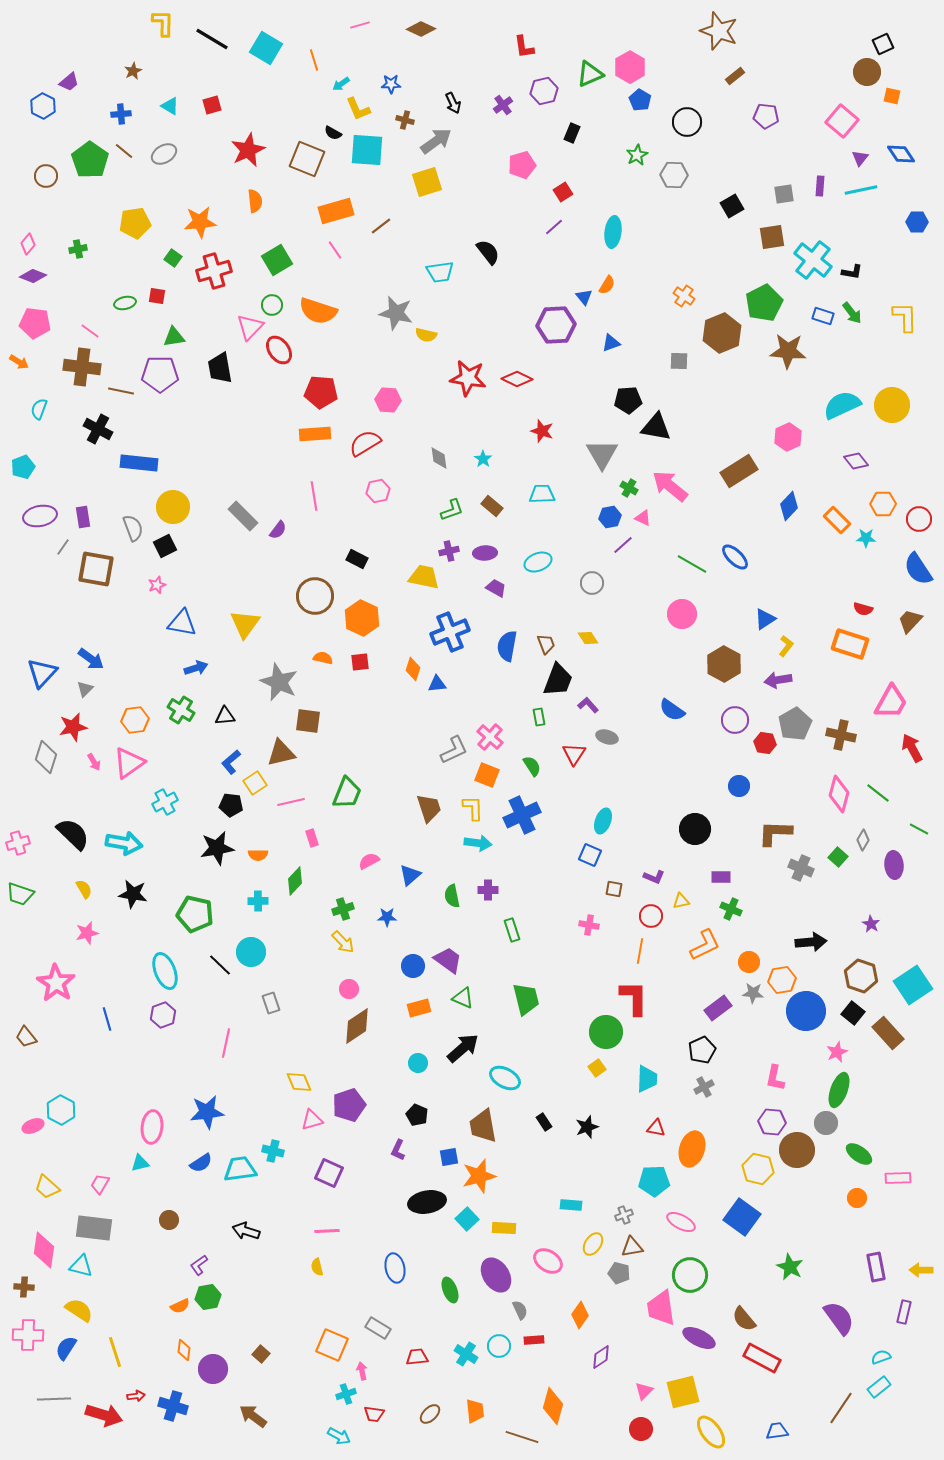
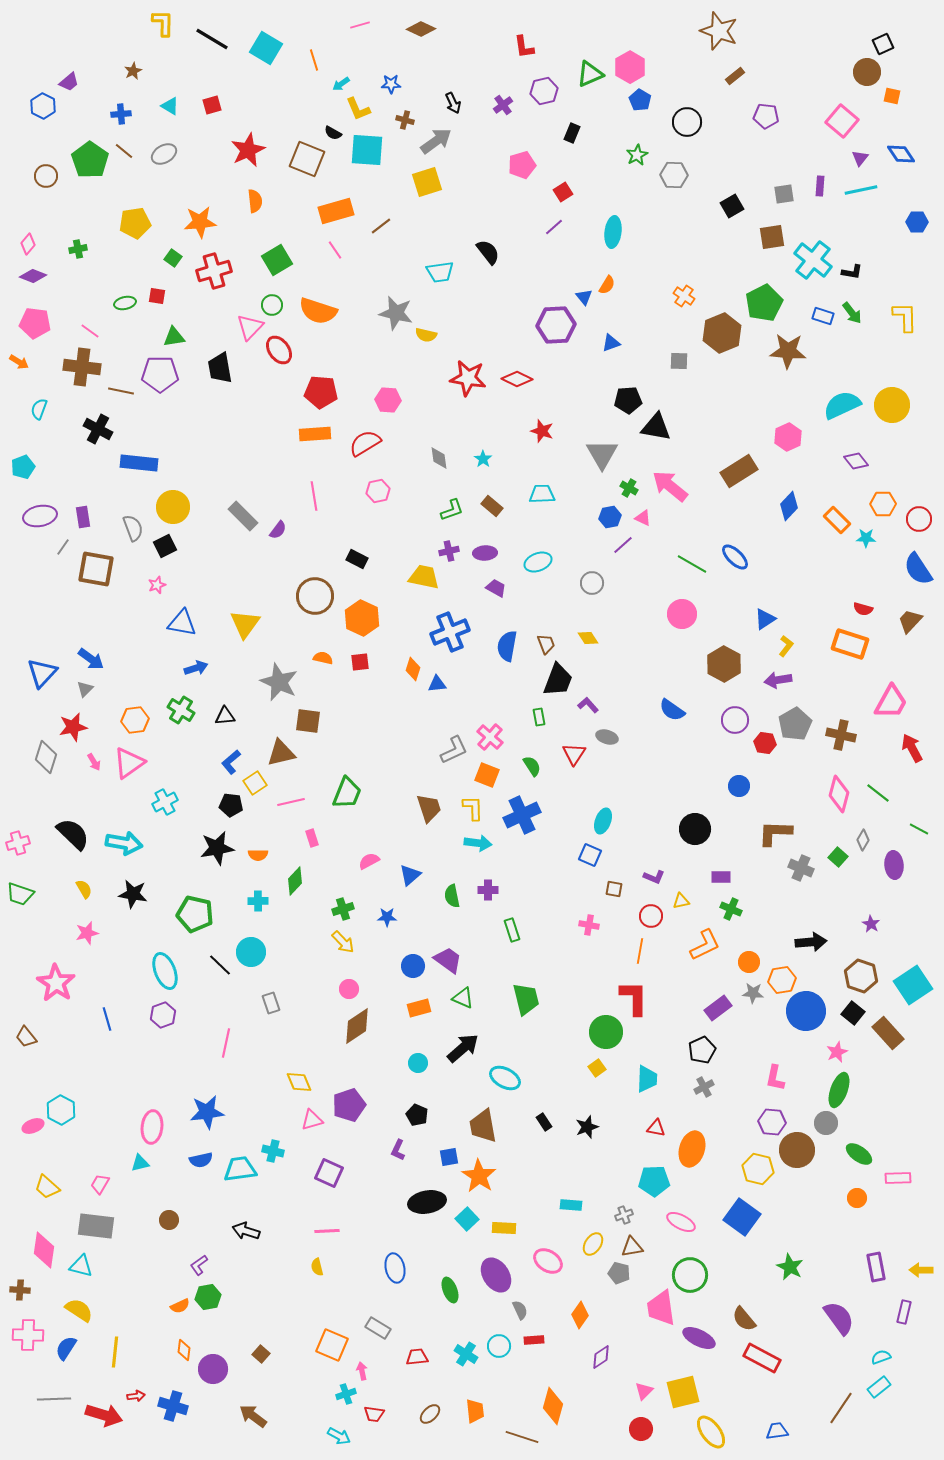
blue semicircle at (201, 1163): moved 3 px up; rotated 20 degrees clockwise
orange star at (479, 1176): rotated 24 degrees counterclockwise
gray rectangle at (94, 1228): moved 2 px right, 2 px up
brown cross at (24, 1287): moved 4 px left, 3 px down
yellow line at (115, 1352): rotated 24 degrees clockwise
